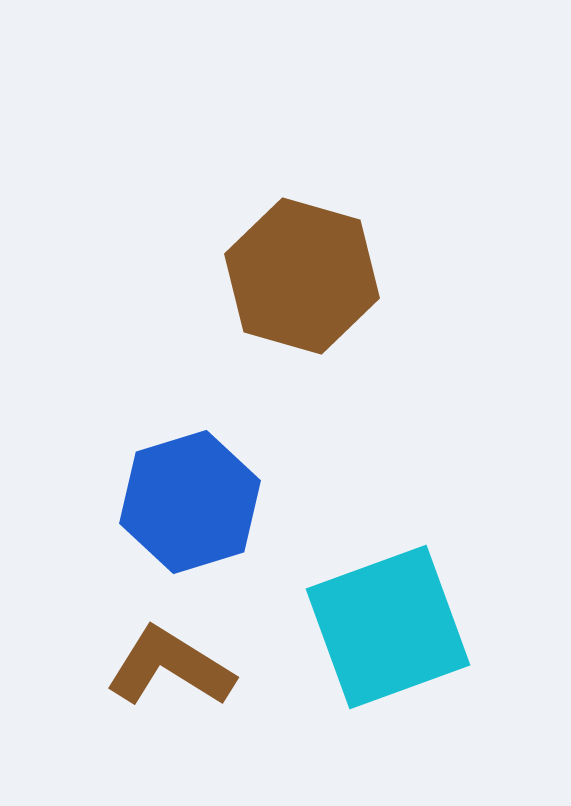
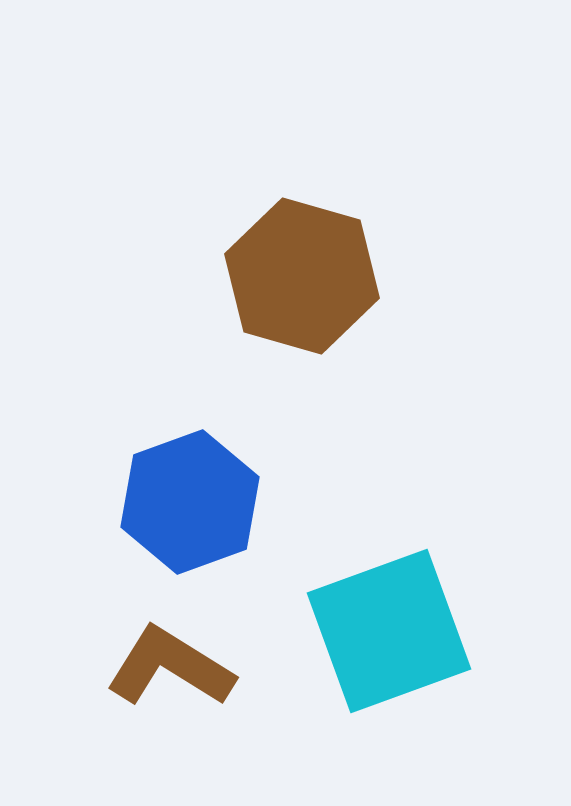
blue hexagon: rotated 3 degrees counterclockwise
cyan square: moved 1 px right, 4 px down
